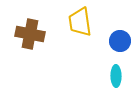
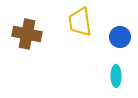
brown cross: moved 3 px left
blue circle: moved 4 px up
